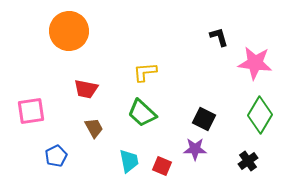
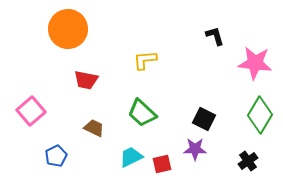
orange circle: moved 1 px left, 2 px up
black L-shape: moved 4 px left, 1 px up
yellow L-shape: moved 12 px up
red trapezoid: moved 9 px up
pink square: rotated 32 degrees counterclockwise
brown trapezoid: rotated 35 degrees counterclockwise
cyan trapezoid: moved 2 px right, 4 px up; rotated 105 degrees counterclockwise
red square: moved 2 px up; rotated 36 degrees counterclockwise
